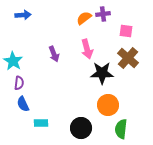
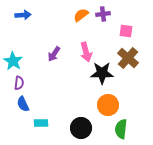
orange semicircle: moved 3 px left, 3 px up
pink arrow: moved 1 px left, 3 px down
purple arrow: rotated 56 degrees clockwise
